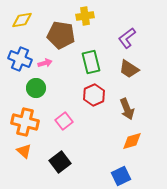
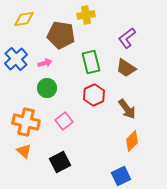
yellow cross: moved 1 px right, 1 px up
yellow diamond: moved 2 px right, 1 px up
blue cross: moved 4 px left; rotated 25 degrees clockwise
brown trapezoid: moved 3 px left, 1 px up
green circle: moved 11 px right
brown arrow: rotated 15 degrees counterclockwise
orange cross: moved 1 px right
orange diamond: rotated 30 degrees counterclockwise
black square: rotated 10 degrees clockwise
